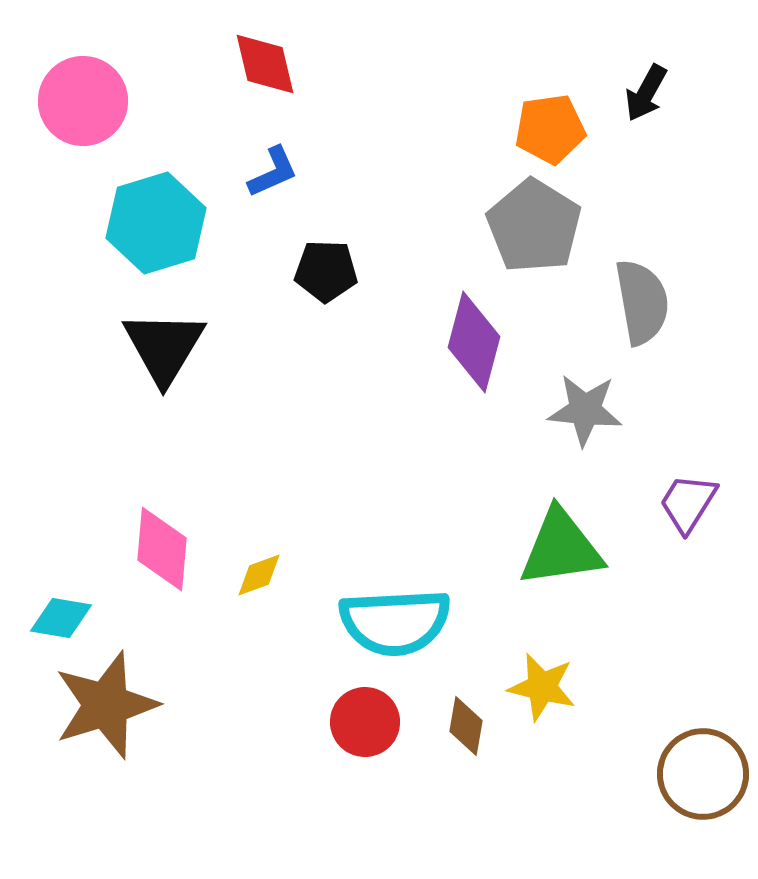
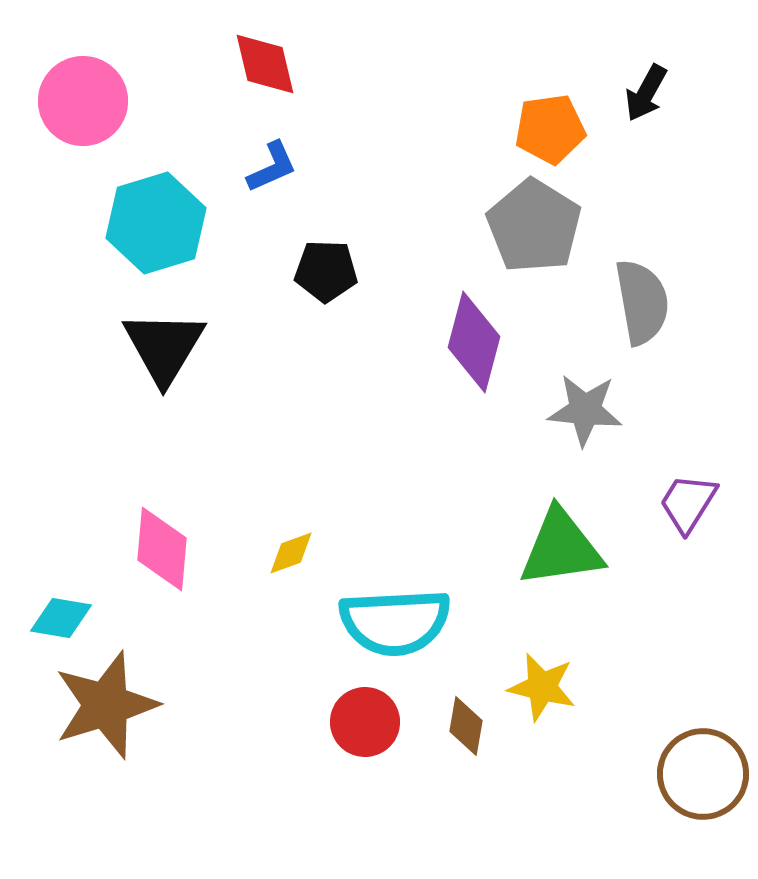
blue L-shape: moved 1 px left, 5 px up
yellow diamond: moved 32 px right, 22 px up
